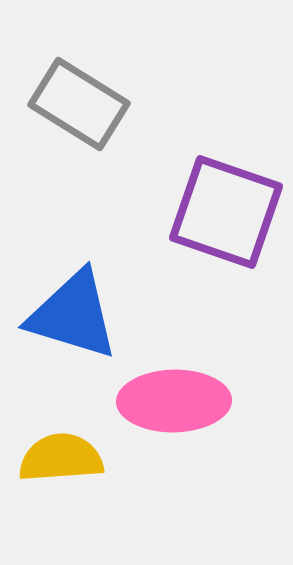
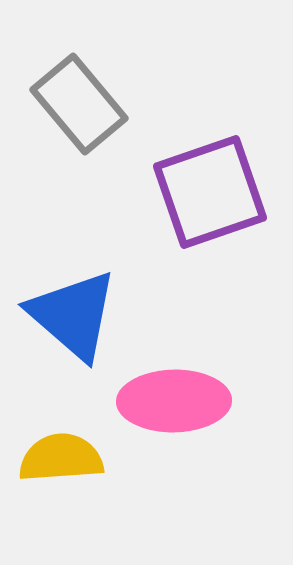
gray rectangle: rotated 18 degrees clockwise
purple square: moved 16 px left, 20 px up; rotated 38 degrees counterclockwise
blue triangle: rotated 24 degrees clockwise
